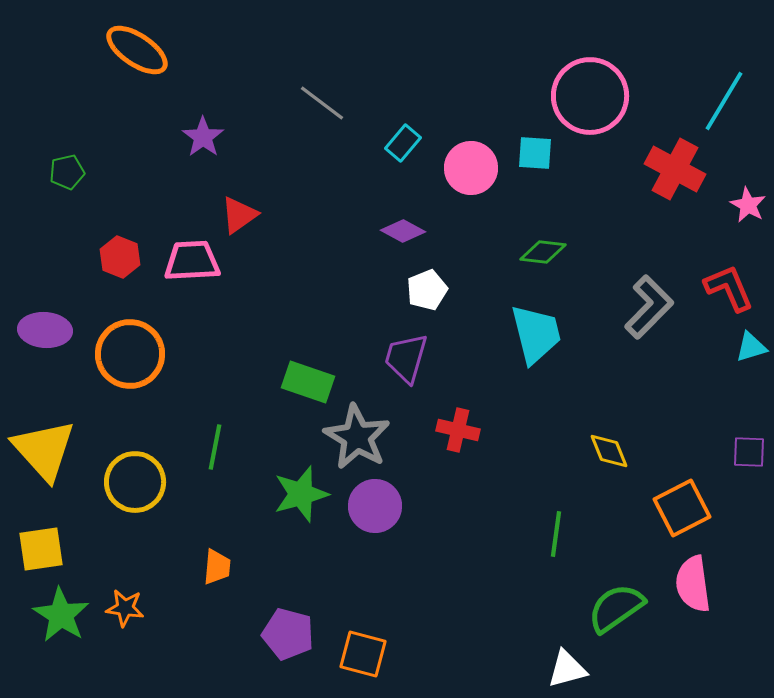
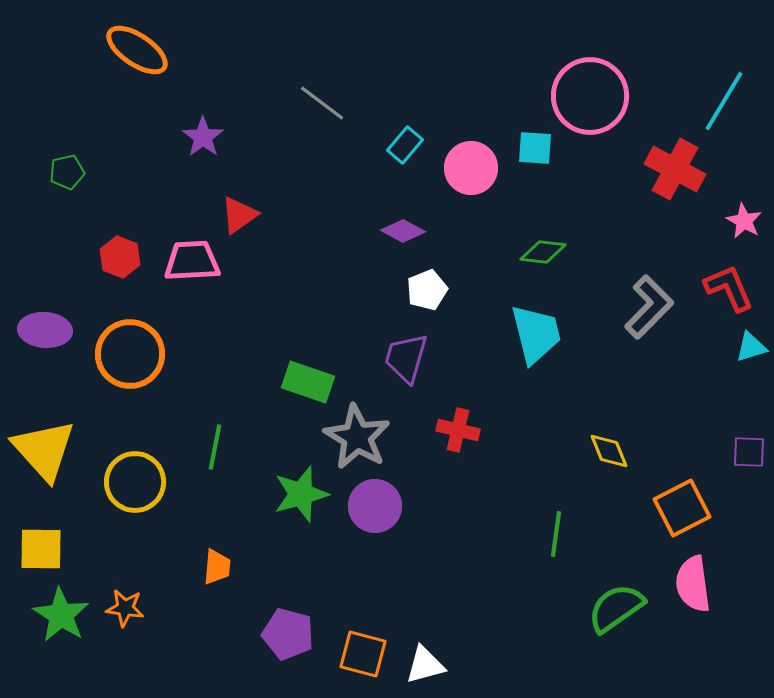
cyan rectangle at (403, 143): moved 2 px right, 2 px down
cyan square at (535, 153): moved 5 px up
pink star at (748, 205): moved 4 px left, 16 px down
yellow square at (41, 549): rotated 9 degrees clockwise
white triangle at (567, 669): moved 142 px left, 4 px up
